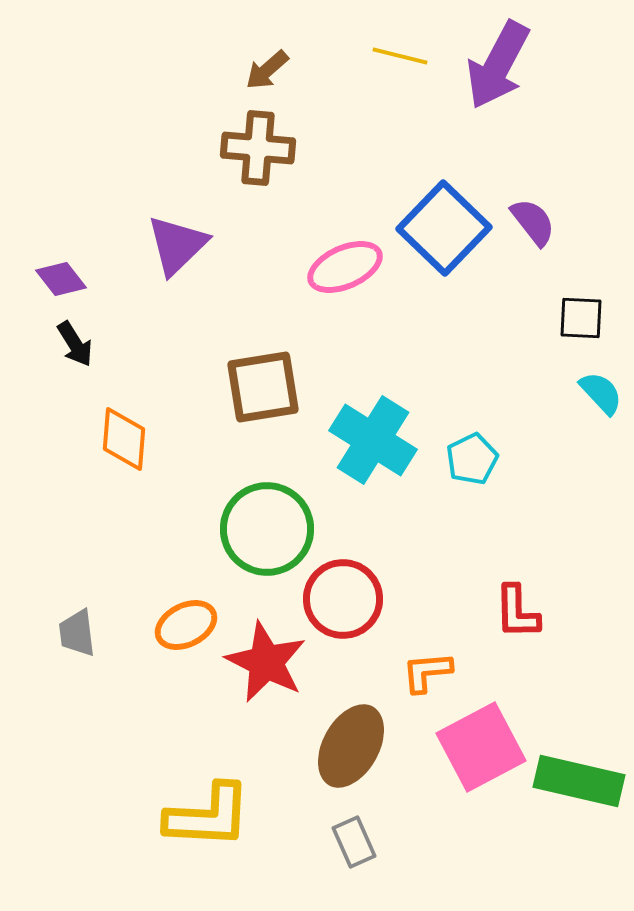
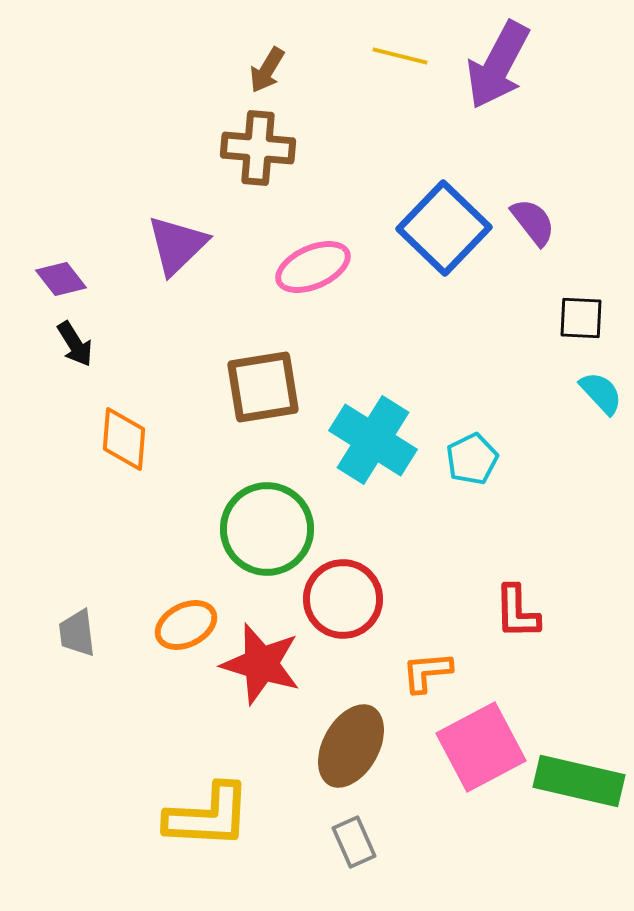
brown arrow: rotated 18 degrees counterclockwise
pink ellipse: moved 32 px left
red star: moved 5 px left, 2 px down; rotated 10 degrees counterclockwise
